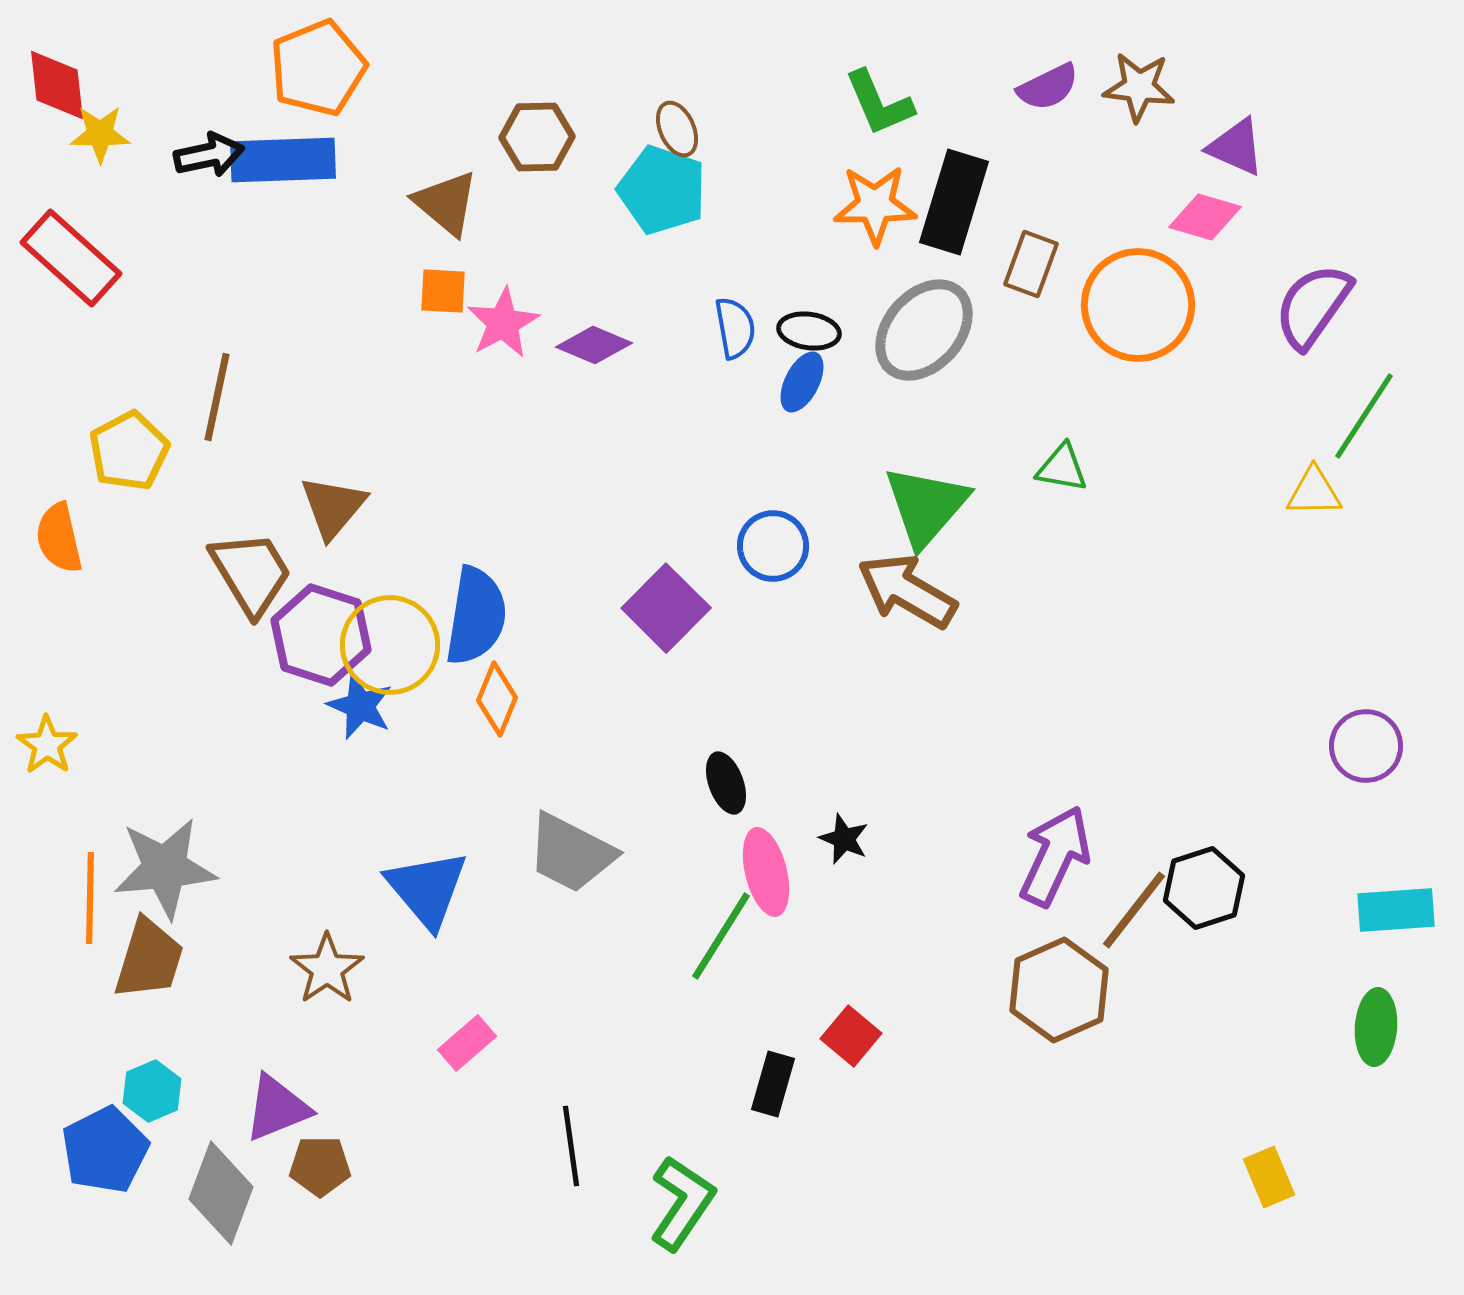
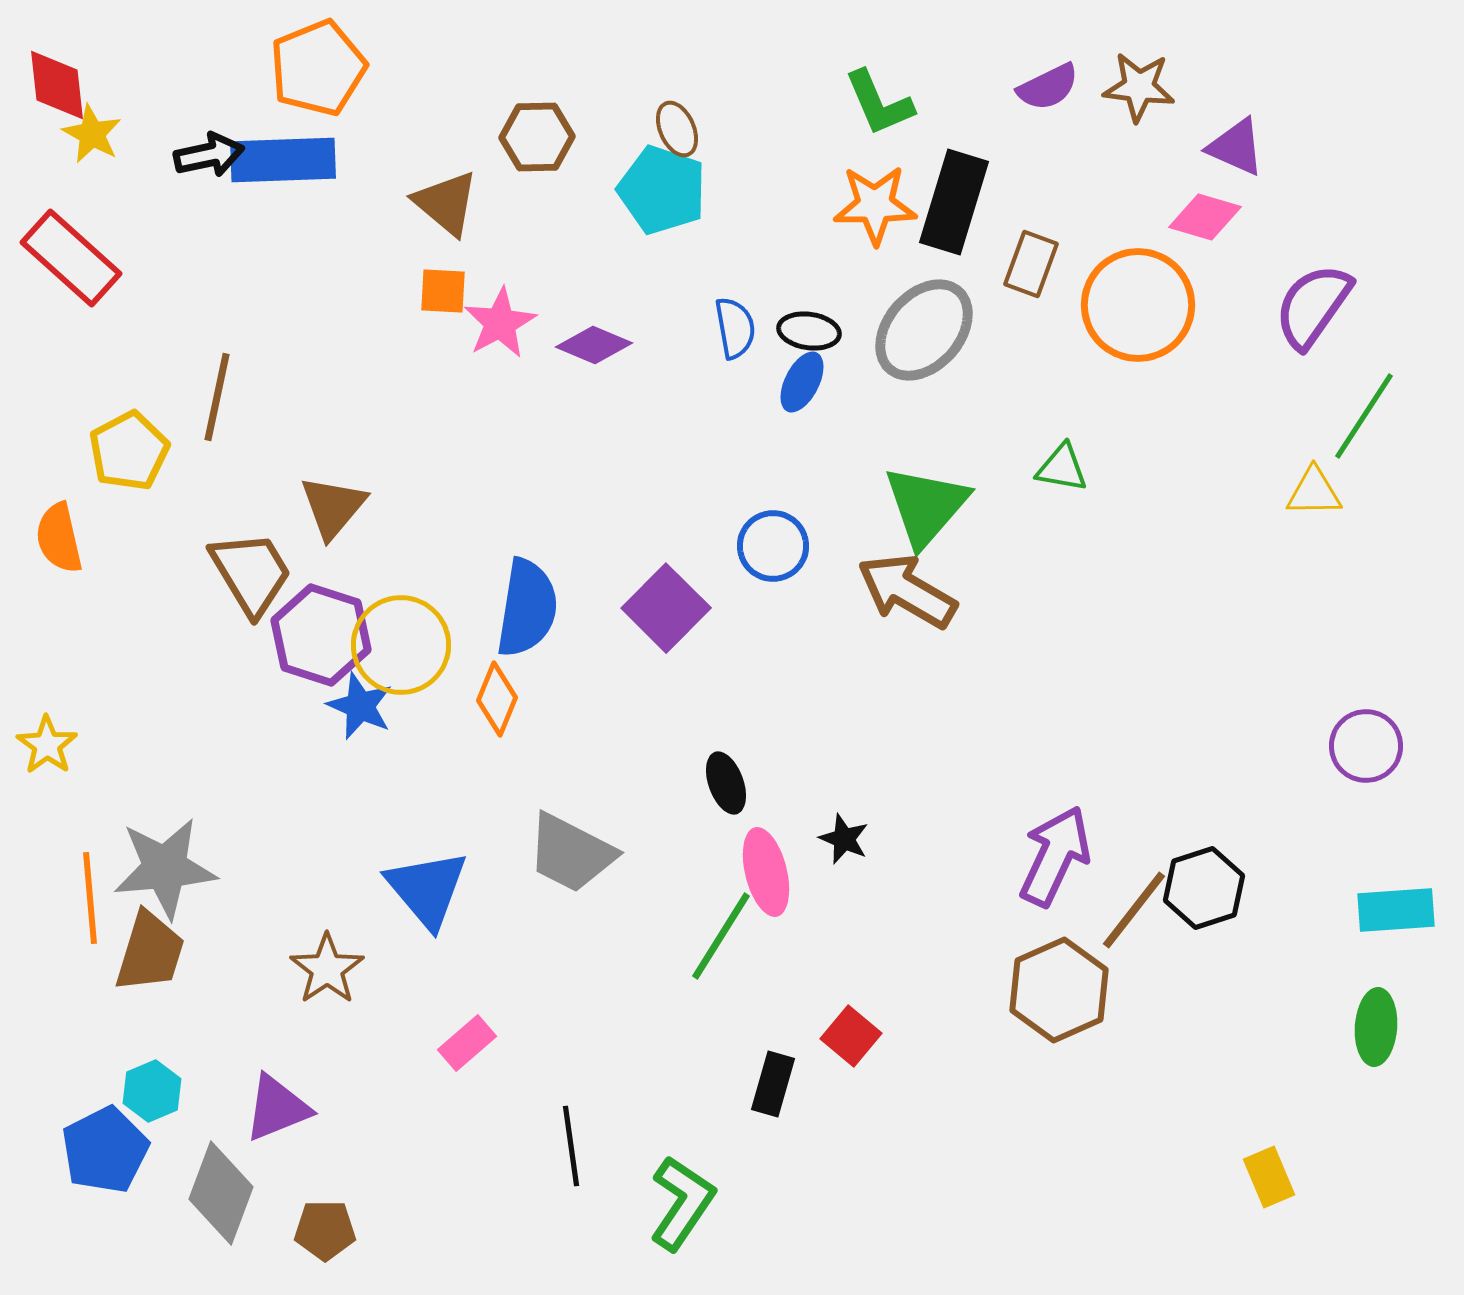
yellow star at (100, 134): moved 8 px left; rotated 28 degrees clockwise
pink star at (503, 323): moved 3 px left
blue semicircle at (476, 616): moved 51 px right, 8 px up
yellow circle at (390, 645): moved 11 px right
orange line at (90, 898): rotated 6 degrees counterclockwise
brown trapezoid at (149, 959): moved 1 px right, 7 px up
brown pentagon at (320, 1166): moved 5 px right, 64 px down
